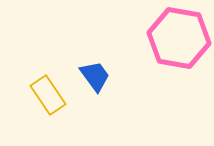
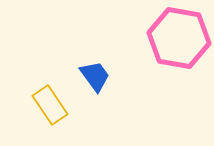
yellow rectangle: moved 2 px right, 10 px down
